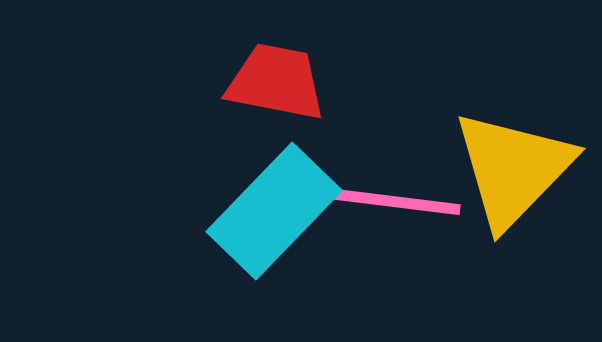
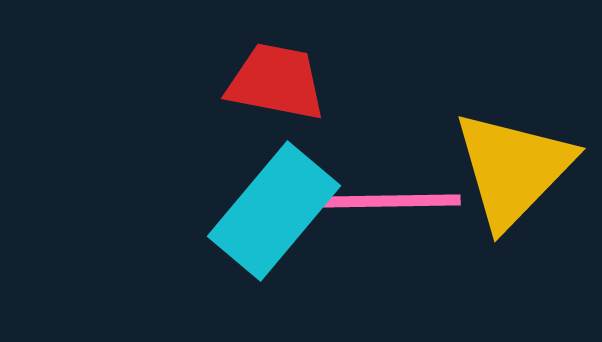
pink line: rotated 8 degrees counterclockwise
cyan rectangle: rotated 4 degrees counterclockwise
